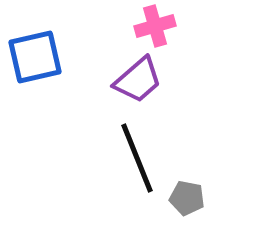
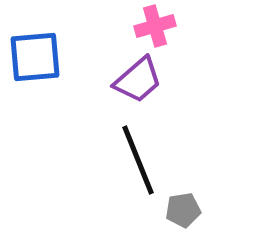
blue square: rotated 8 degrees clockwise
black line: moved 1 px right, 2 px down
gray pentagon: moved 4 px left, 12 px down; rotated 20 degrees counterclockwise
